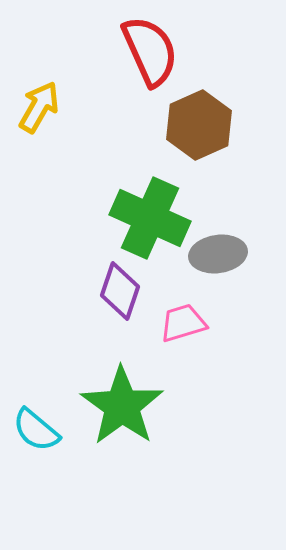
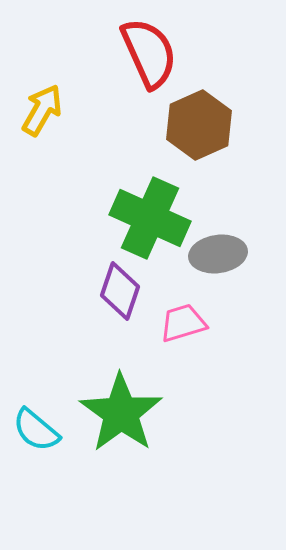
red semicircle: moved 1 px left, 2 px down
yellow arrow: moved 3 px right, 3 px down
green star: moved 1 px left, 7 px down
